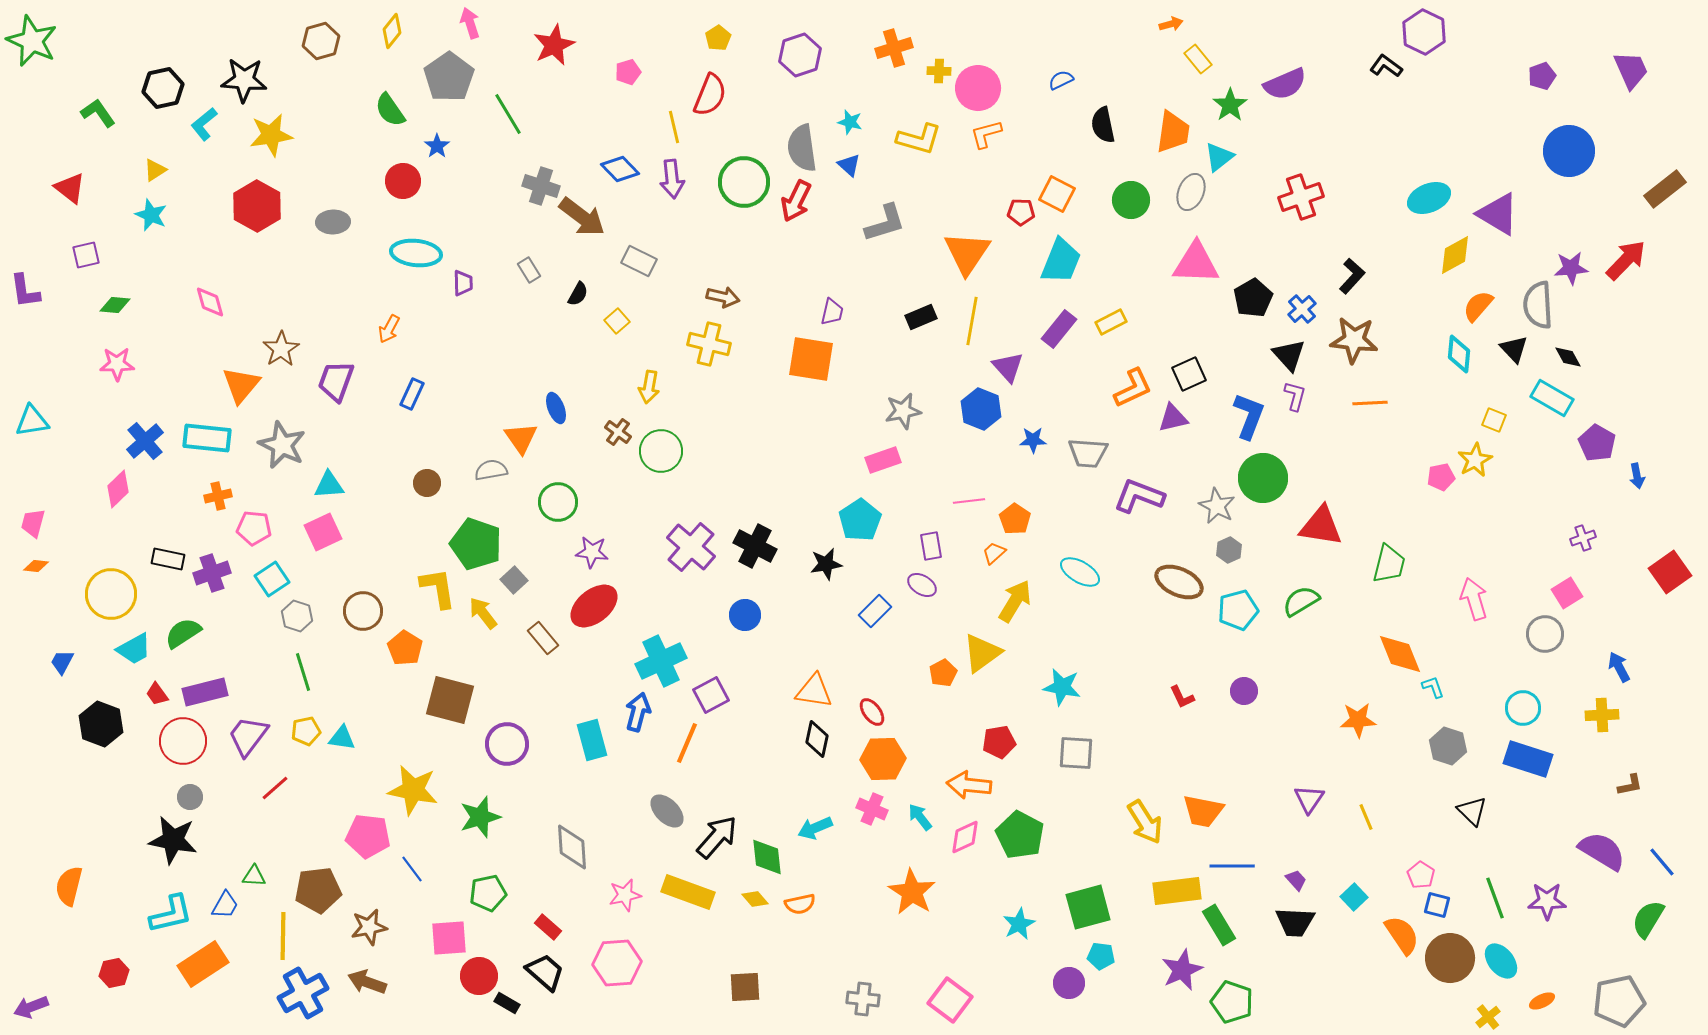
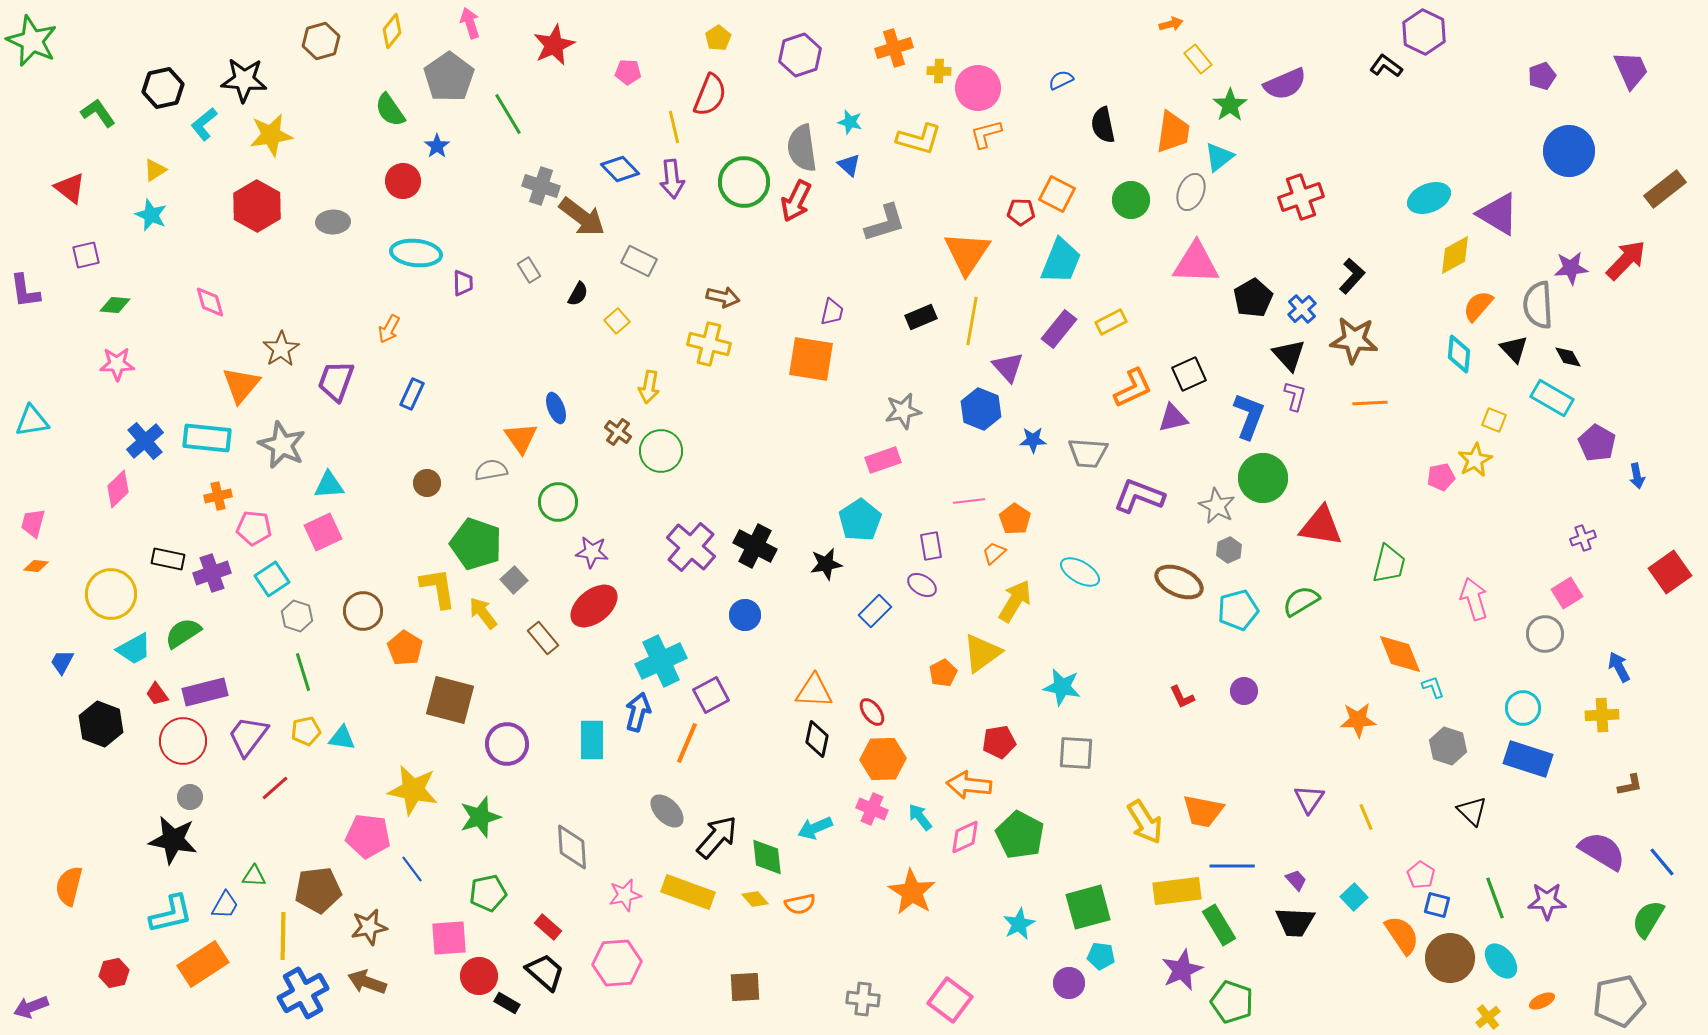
pink pentagon at (628, 72): rotated 20 degrees clockwise
orange triangle at (814, 691): rotated 6 degrees counterclockwise
cyan rectangle at (592, 740): rotated 15 degrees clockwise
